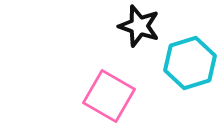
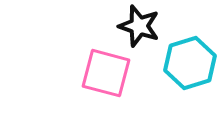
pink square: moved 3 px left, 23 px up; rotated 15 degrees counterclockwise
